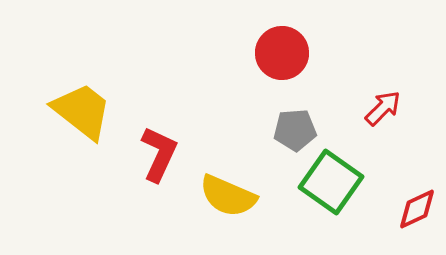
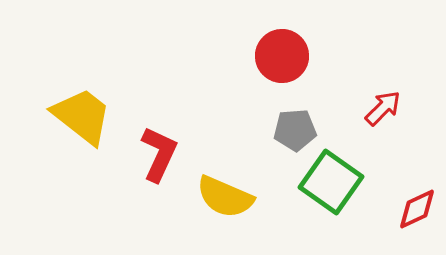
red circle: moved 3 px down
yellow trapezoid: moved 5 px down
yellow semicircle: moved 3 px left, 1 px down
